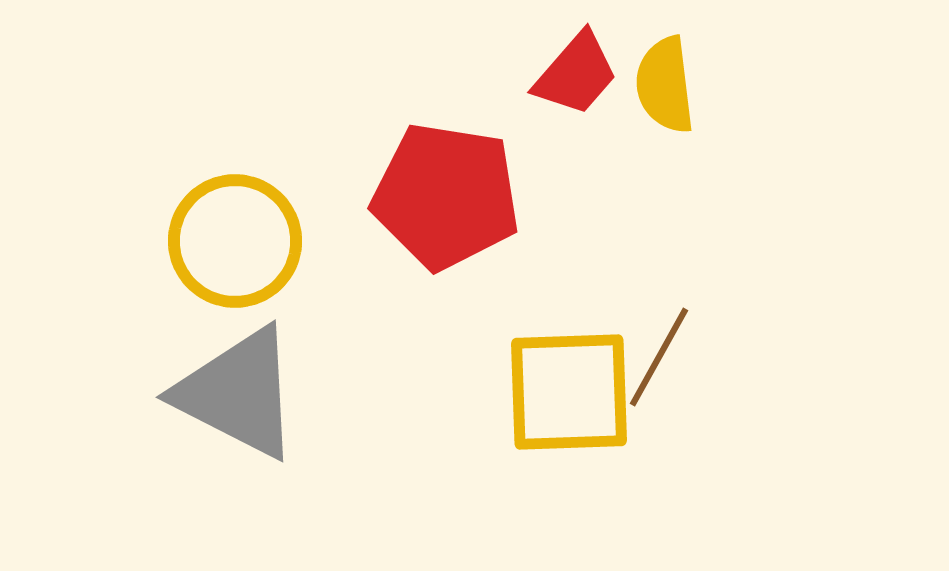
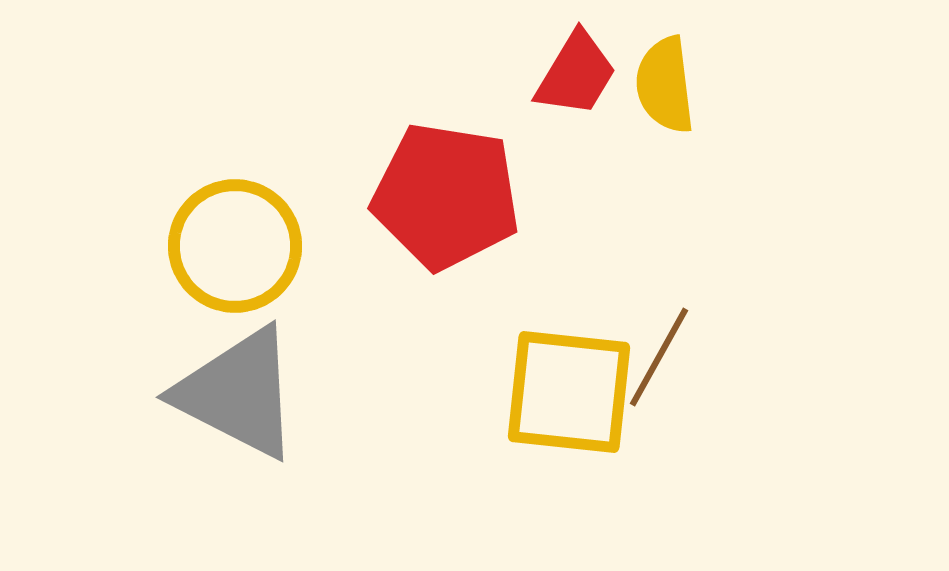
red trapezoid: rotated 10 degrees counterclockwise
yellow circle: moved 5 px down
yellow square: rotated 8 degrees clockwise
